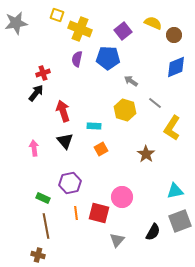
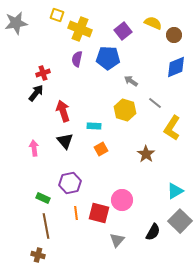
cyan triangle: rotated 18 degrees counterclockwise
pink circle: moved 3 px down
gray square: rotated 25 degrees counterclockwise
